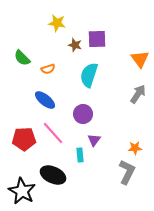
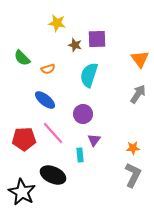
orange star: moved 2 px left
gray L-shape: moved 6 px right, 3 px down
black star: moved 1 px down
